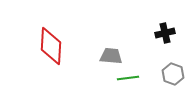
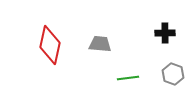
black cross: rotated 12 degrees clockwise
red diamond: moved 1 px left, 1 px up; rotated 9 degrees clockwise
gray trapezoid: moved 11 px left, 12 px up
